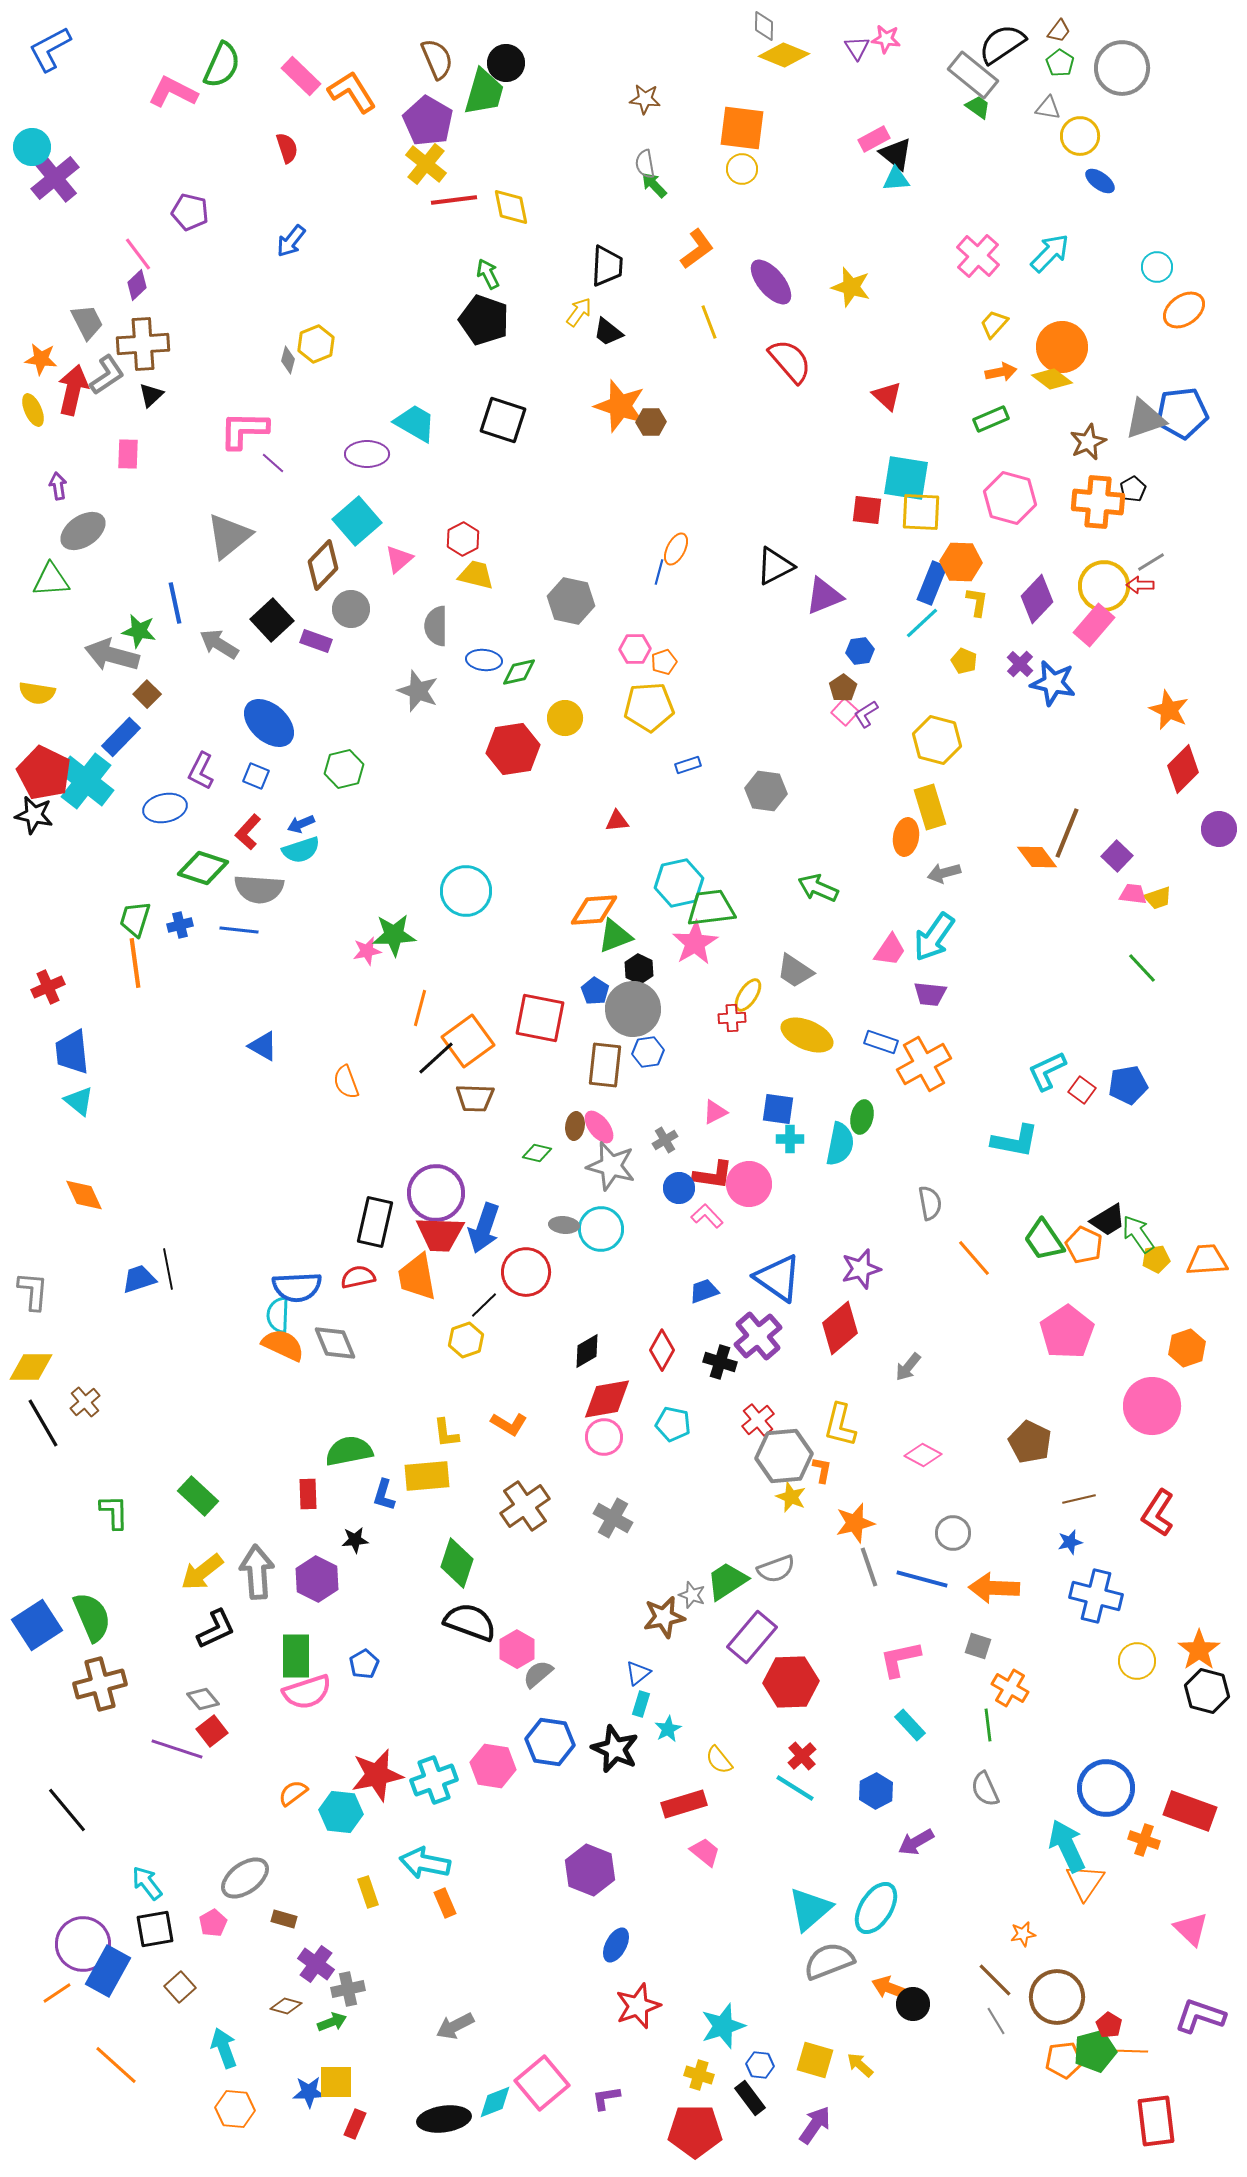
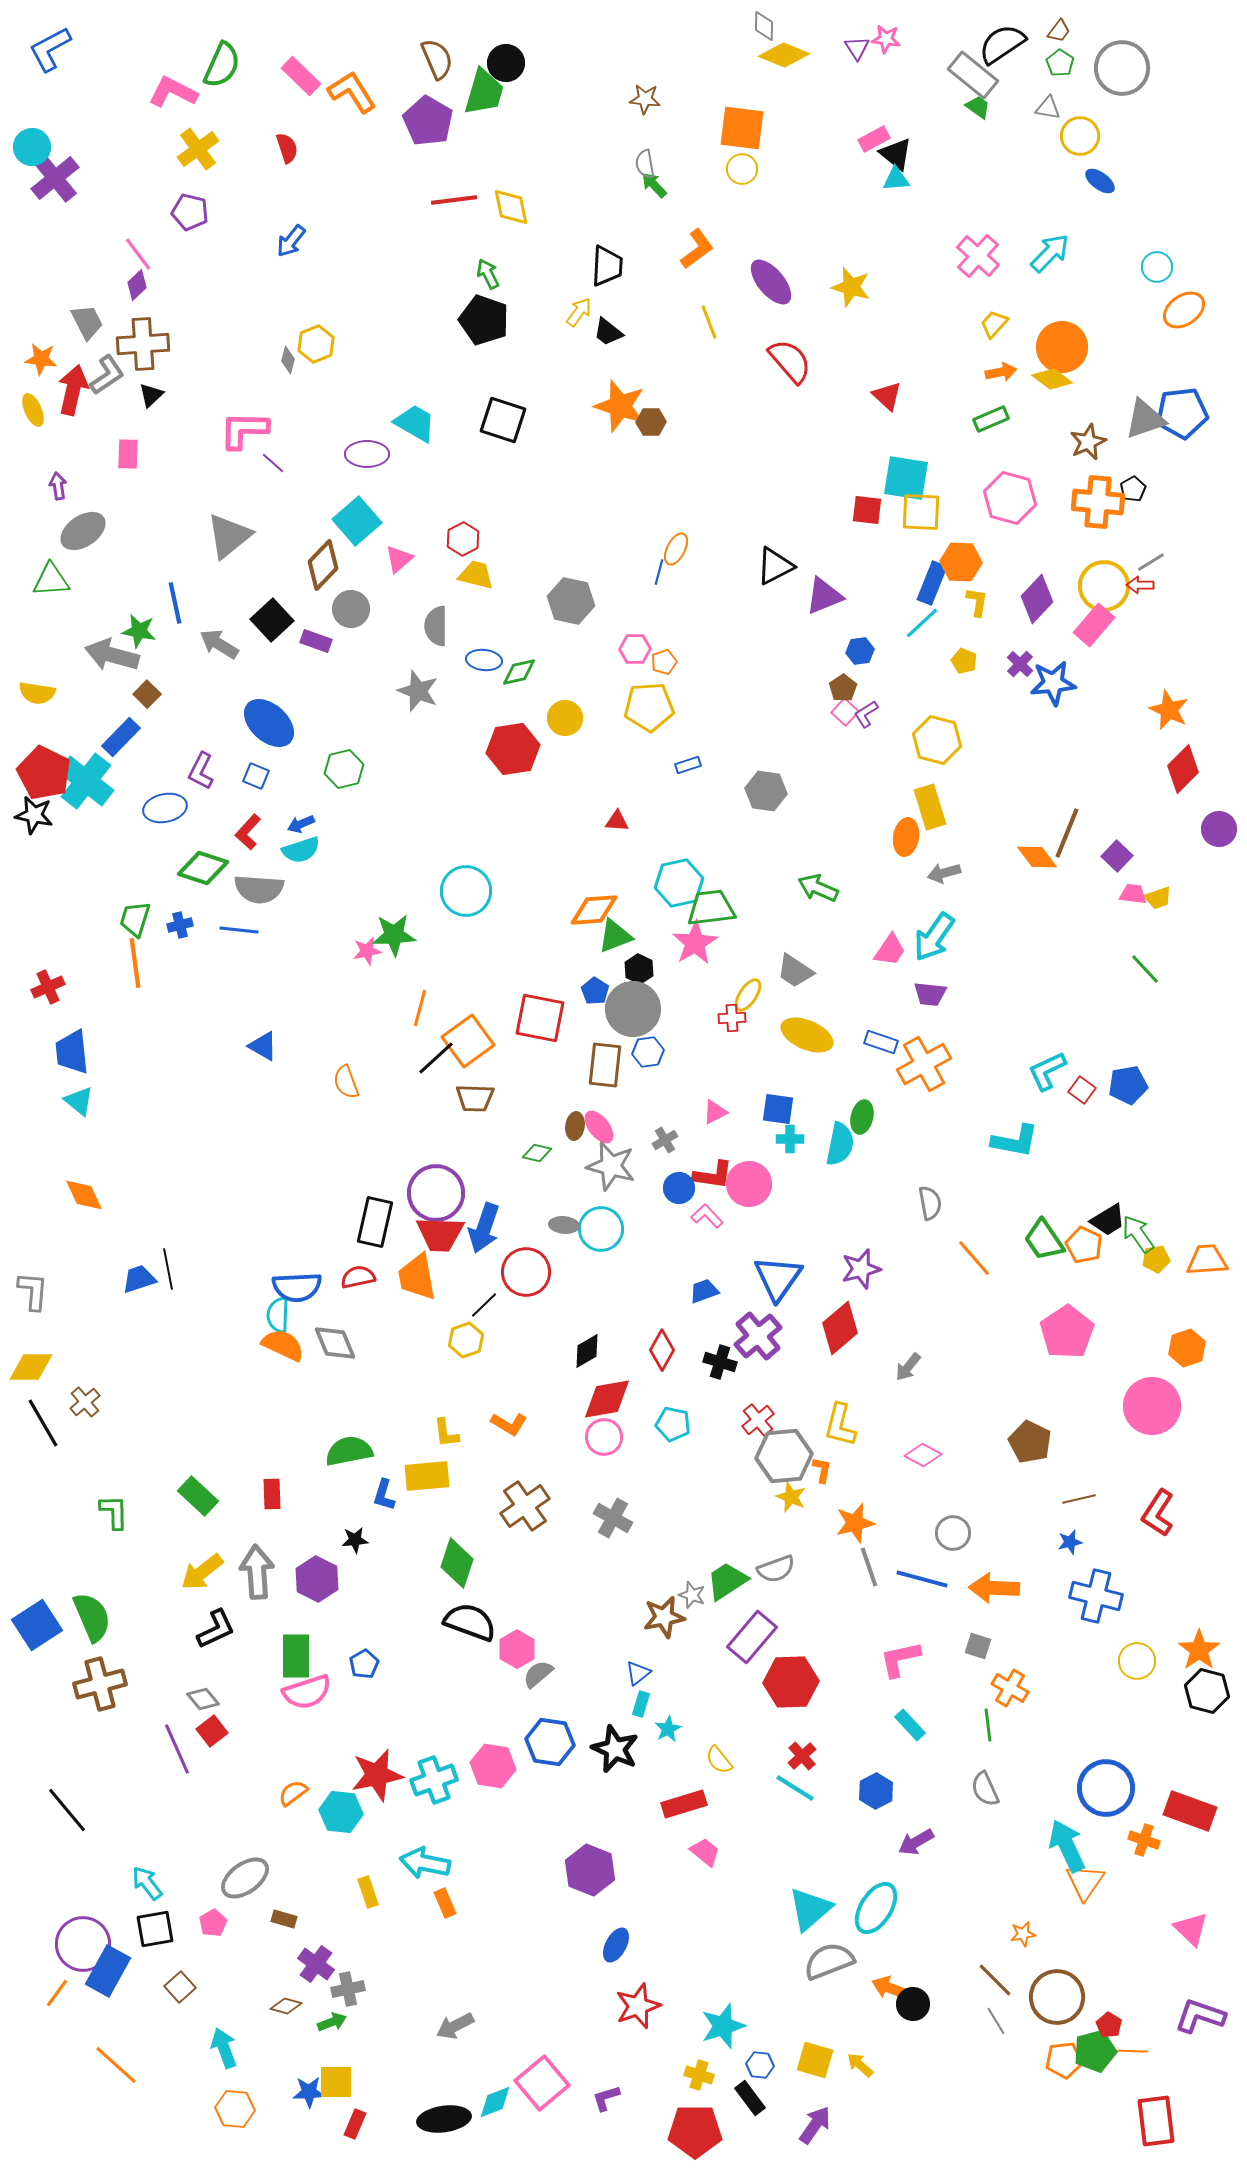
yellow cross at (426, 164): moved 228 px left, 15 px up; rotated 15 degrees clockwise
blue star at (1053, 683): rotated 18 degrees counterclockwise
red triangle at (617, 821): rotated 10 degrees clockwise
green line at (1142, 968): moved 3 px right, 1 px down
blue triangle at (778, 1278): rotated 30 degrees clockwise
red rectangle at (308, 1494): moved 36 px left
purple line at (177, 1749): rotated 48 degrees clockwise
orange line at (57, 1993): rotated 20 degrees counterclockwise
purple L-shape at (606, 2098): rotated 8 degrees counterclockwise
